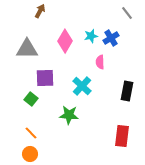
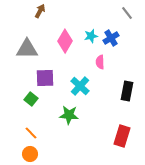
cyan cross: moved 2 px left
red rectangle: rotated 10 degrees clockwise
